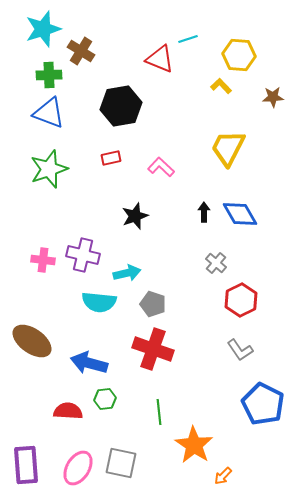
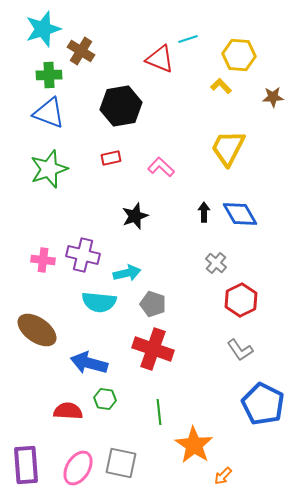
brown ellipse: moved 5 px right, 11 px up
green hexagon: rotated 15 degrees clockwise
